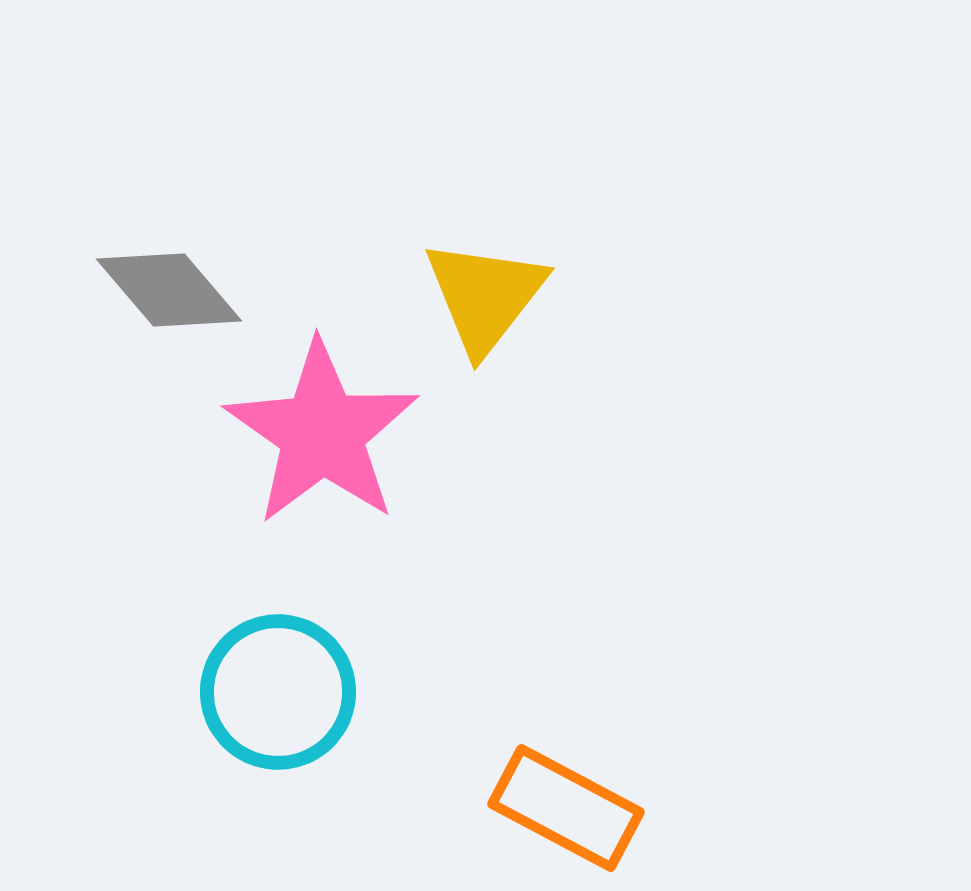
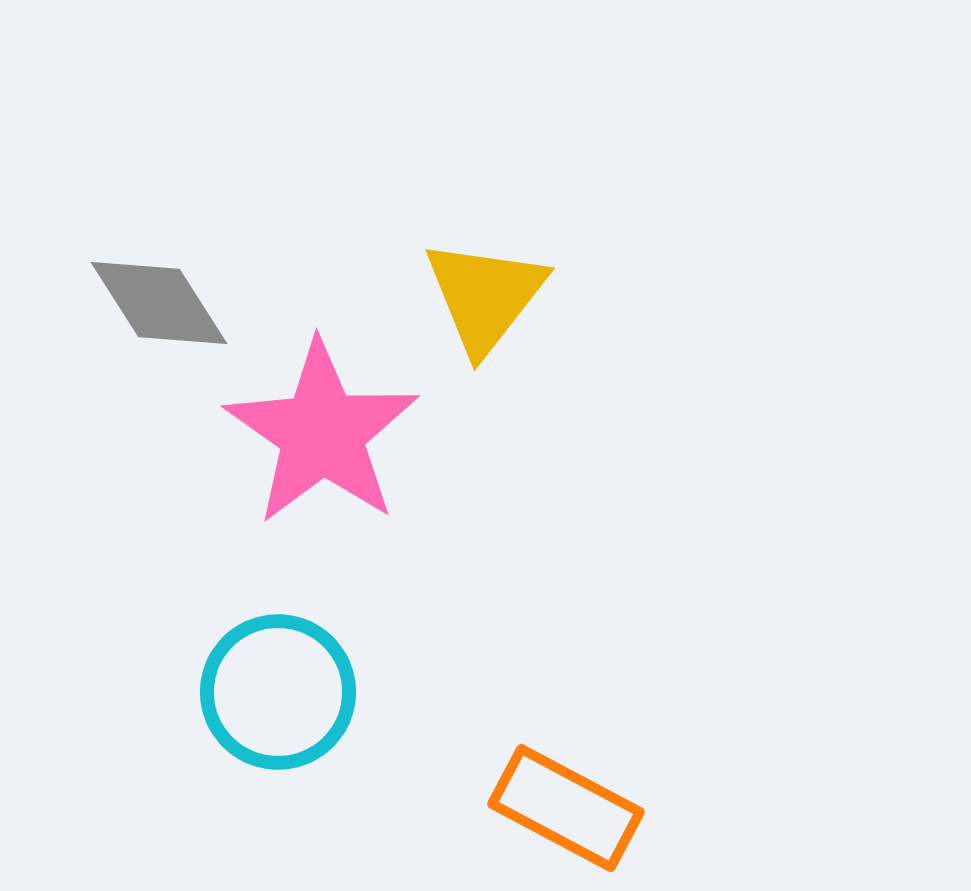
gray diamond: moved 10 px left, 13 px down; rotated 8 degrees clockwise
